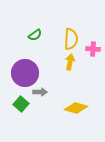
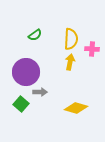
pink cross: moved 1 px left
purple circle: moved 1 px right, 1 px up
